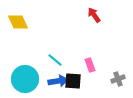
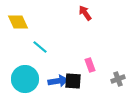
red arrow: moved 9 px left, 2 px up
cyan line: moved 15 px left, 13 px up
